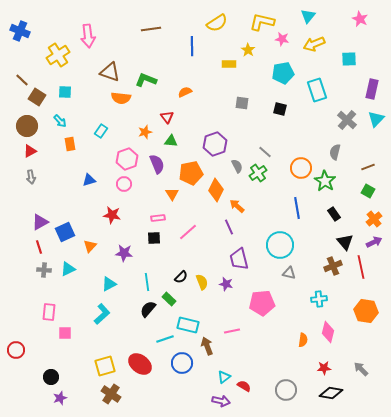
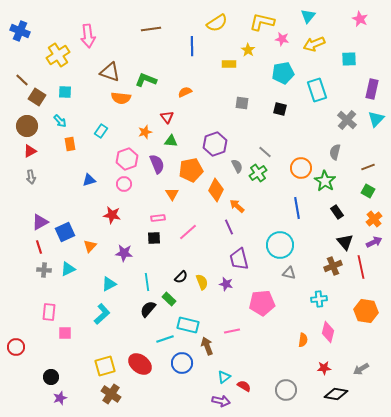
orange pentagon at (191, 173): moved 3 px up
black rectangle at (334, 214): moved 3 px right, 2 px up
red circle at (16, 350): moved 3 px up
gray arrow at (361, 369): rotated 77 degrees counterclockwise
black diamond at (331, 393): moved 5 px right, 1 px down
